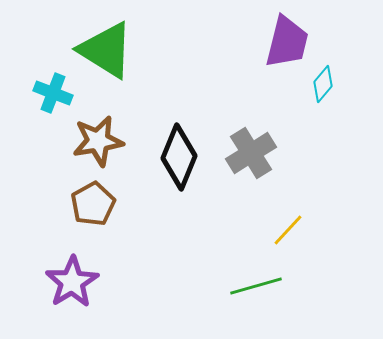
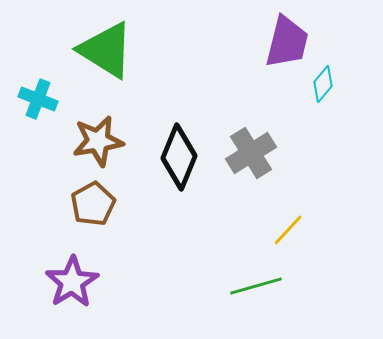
cyan cross: moved 15 px left, 6 px down
